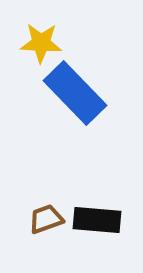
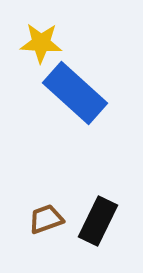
blue rectangle: rotated 4 degrees counterclockwise
black rectangle: moved 1 px right, 1 px down; rotated 69 degrees counterclockwise
